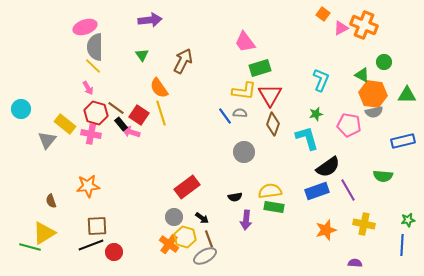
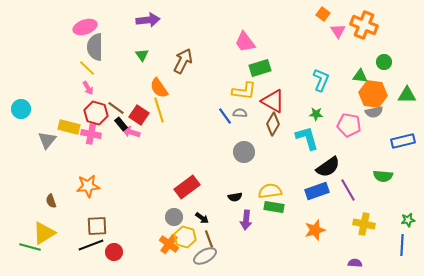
purple arrow at (150, 20): moved 2 px left
pink triangle at (341, 28): moved 3 px left, 3 px down; rotated 35 degrees counterclockwise
yellow line at (93, 66): moved 6 px left, 2 px down
green triangle at (362, 75): moved 2 px left, 1 px down; rotated 21 degrees counterclockwise
red triangle at (270, 95): moved 3 px right, 6 px down; rotated 30 degrees counterclockwise
yellow line at (161, 113): moved 2 px left, 3 px up
green star at (316, 114): rotated 16 degrees clockwise
yellow rectangle at (65, 124): moved 4 px right, 3 px down; rotated 25 degrees counterclockwise
brown diamond at (273, 124): rotated 10 degrees clockwise
orange star at (326, 230): moved 11 px left
